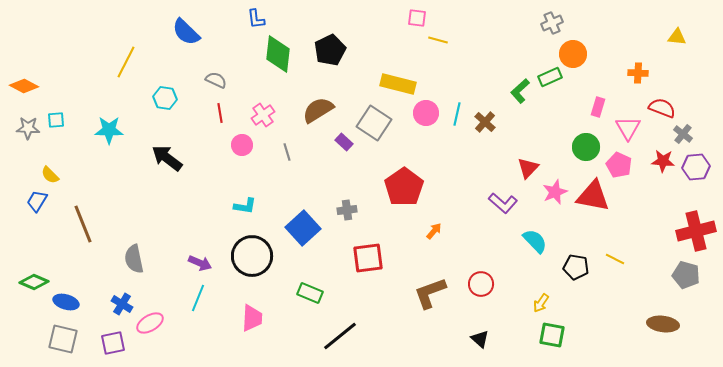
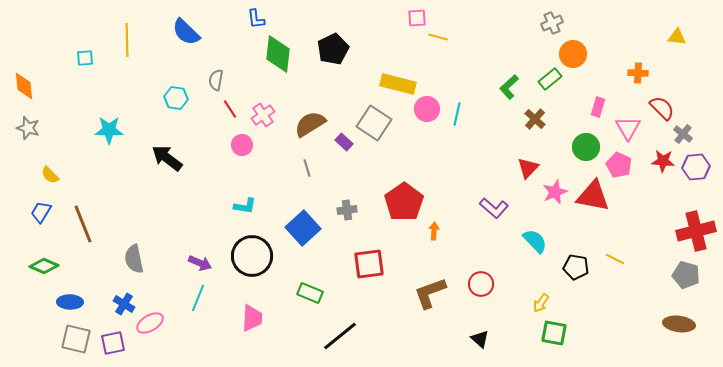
pink square at (417, 18): rotated 12 degrees counterclockwise
yellow line at (438, 40): moved 3 px up
black pentagon at (330, 50): moved 3 px right, 1 px up
yellow line at (126, 62): moved 1 px right, 22 px up; rotated 28 degrees counterclockwise
green rectangle at (550, 77): moved 2 px down; rotated 15 degrees counterclockwise
gray semicircle at (216, 80): rotated 105 degrees counterclockwise
orange diamond at (24, 86): rotated 56 degrees clockwise
green L-shape at (520, 91): moved 11 px left, 4 px up
cyan hexagon at (165, 98): moved 11 px right
red semicircle at (662, 108): rotated 24 degrees clockwise
brown semicircle at (318, 110): moved 8 px left, 14 px down
red line at (220, 113): moved 10 px right, 4 px up; rotated 24 degrees counterclockwise
pink circle at (426, 113): moved 1 px right, 4 px up
cyan square at (56, 120): moved 29 px right, 62 px up
brown cross at (485, 122): moved 50 px right, 3 px up
gray star at (28, 128): rotated 15 degrees clockwise
gray line at (287, 152): moved 20 px right, 16 px down
red pentagon at (404, 187): moved 15 px down
blue trapezoid at (37, 201): moved 4 px right, 11 px down
purple L-shape at (503, 203): moved 9 px left, 5 px down
orange arrow at (434, 231): rotated 36 degrees counterclockwise
red square at (368, 258): moved 1 px right, 6 px down
green diamond at (34, 282): moved 10 px right, 16 px up
blue ellipse at (66, 302): moved 4 px right; rotated 15 degrees counterclockwise
blue cross at (122, 304): moved 2 px right
brown ellipse at (663, 324): moved 16 px right
green square at (552, 335): moved 2 px right, 2 px up
gray square at (63, 339): moved 13 px right
